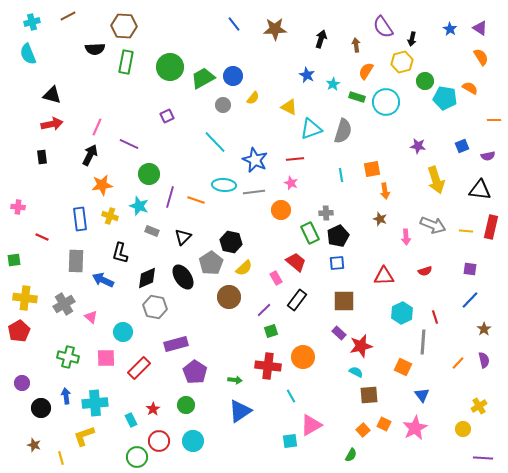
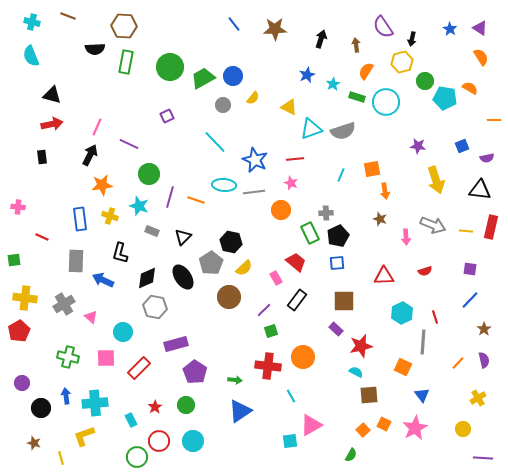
brown line at (68, 16): rotated 49 degrees clockwise
cyan cross at (32, 22): rotated 28 degrees clockwise
cyan semicircle at (28, 54): moved 3 px right, 2 px down
blue star at (307, 75): rotated 21 degrees clockwise
gray semicircle at (343, 131): rotated 55 degrees clockwise
purple semicircle at (488, 156): moved 1 px left, 2 px down
cyan line at (341, 175): rotated 32 degrees clockwise
purple rectangle at (339, 333): moved 3 px left, 4 px up
yellow cross at (479, 406): moved 1 px left, 8 px up
red star at (153, 409): moved 2 px right, 2 px up
brown star at (34, 445): moved 2 px up
